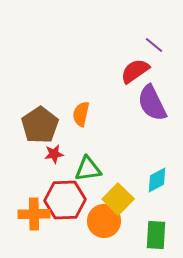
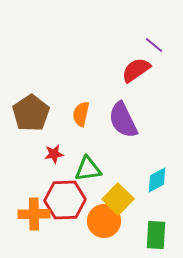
red semicircle: moved 1 px right, 1 px up
purple semicircle: moved 29 px left, 17 px down
brown pentagon: moved 9 px left, 12 px up
